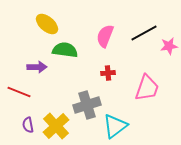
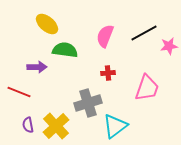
gray cross: moved 1 px right, 2 px up
